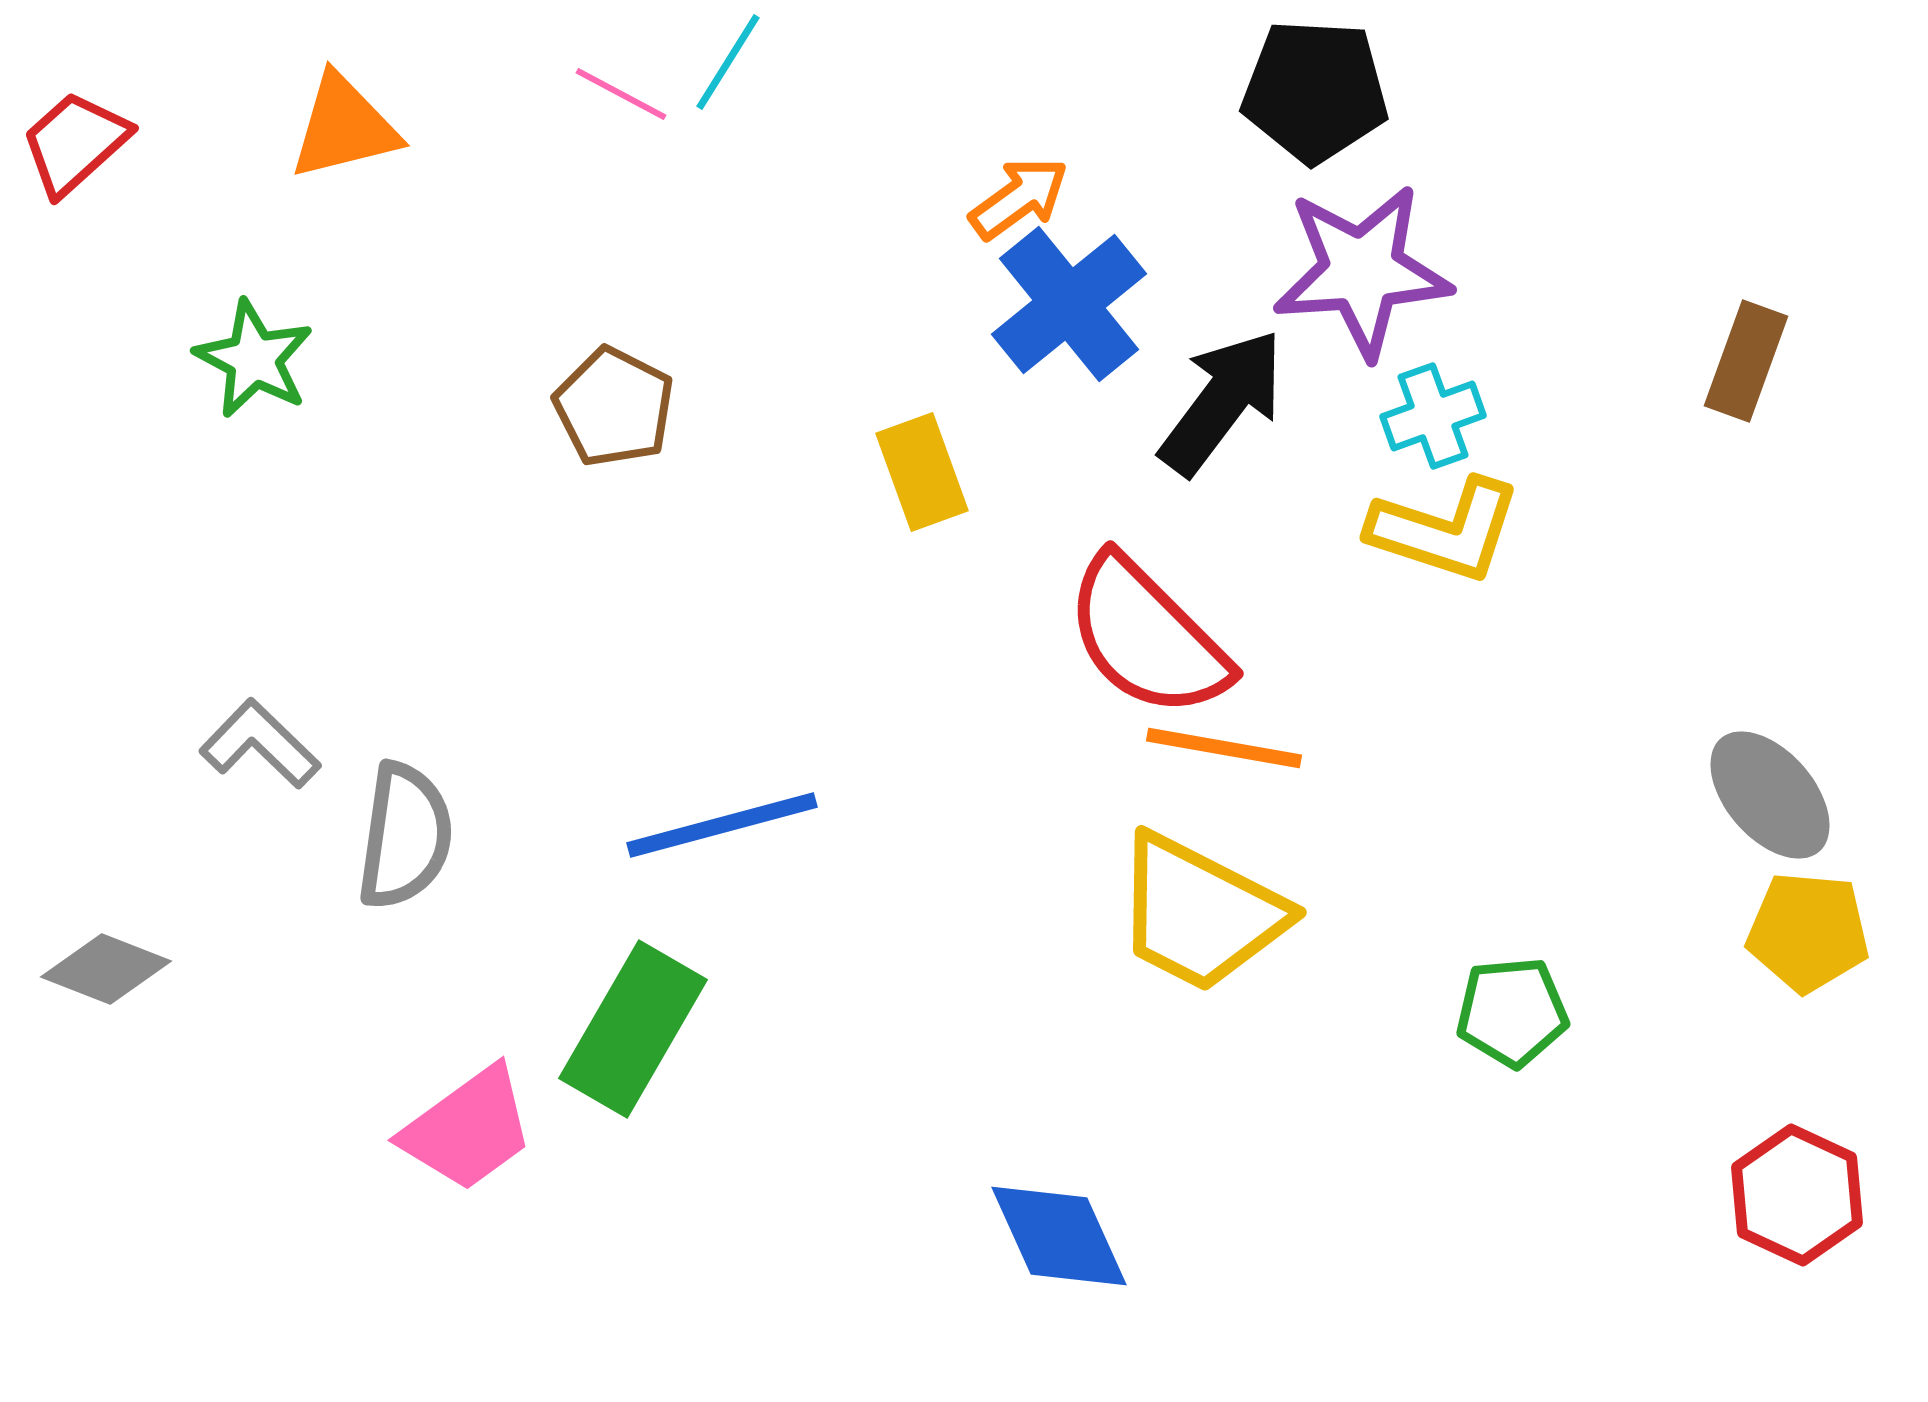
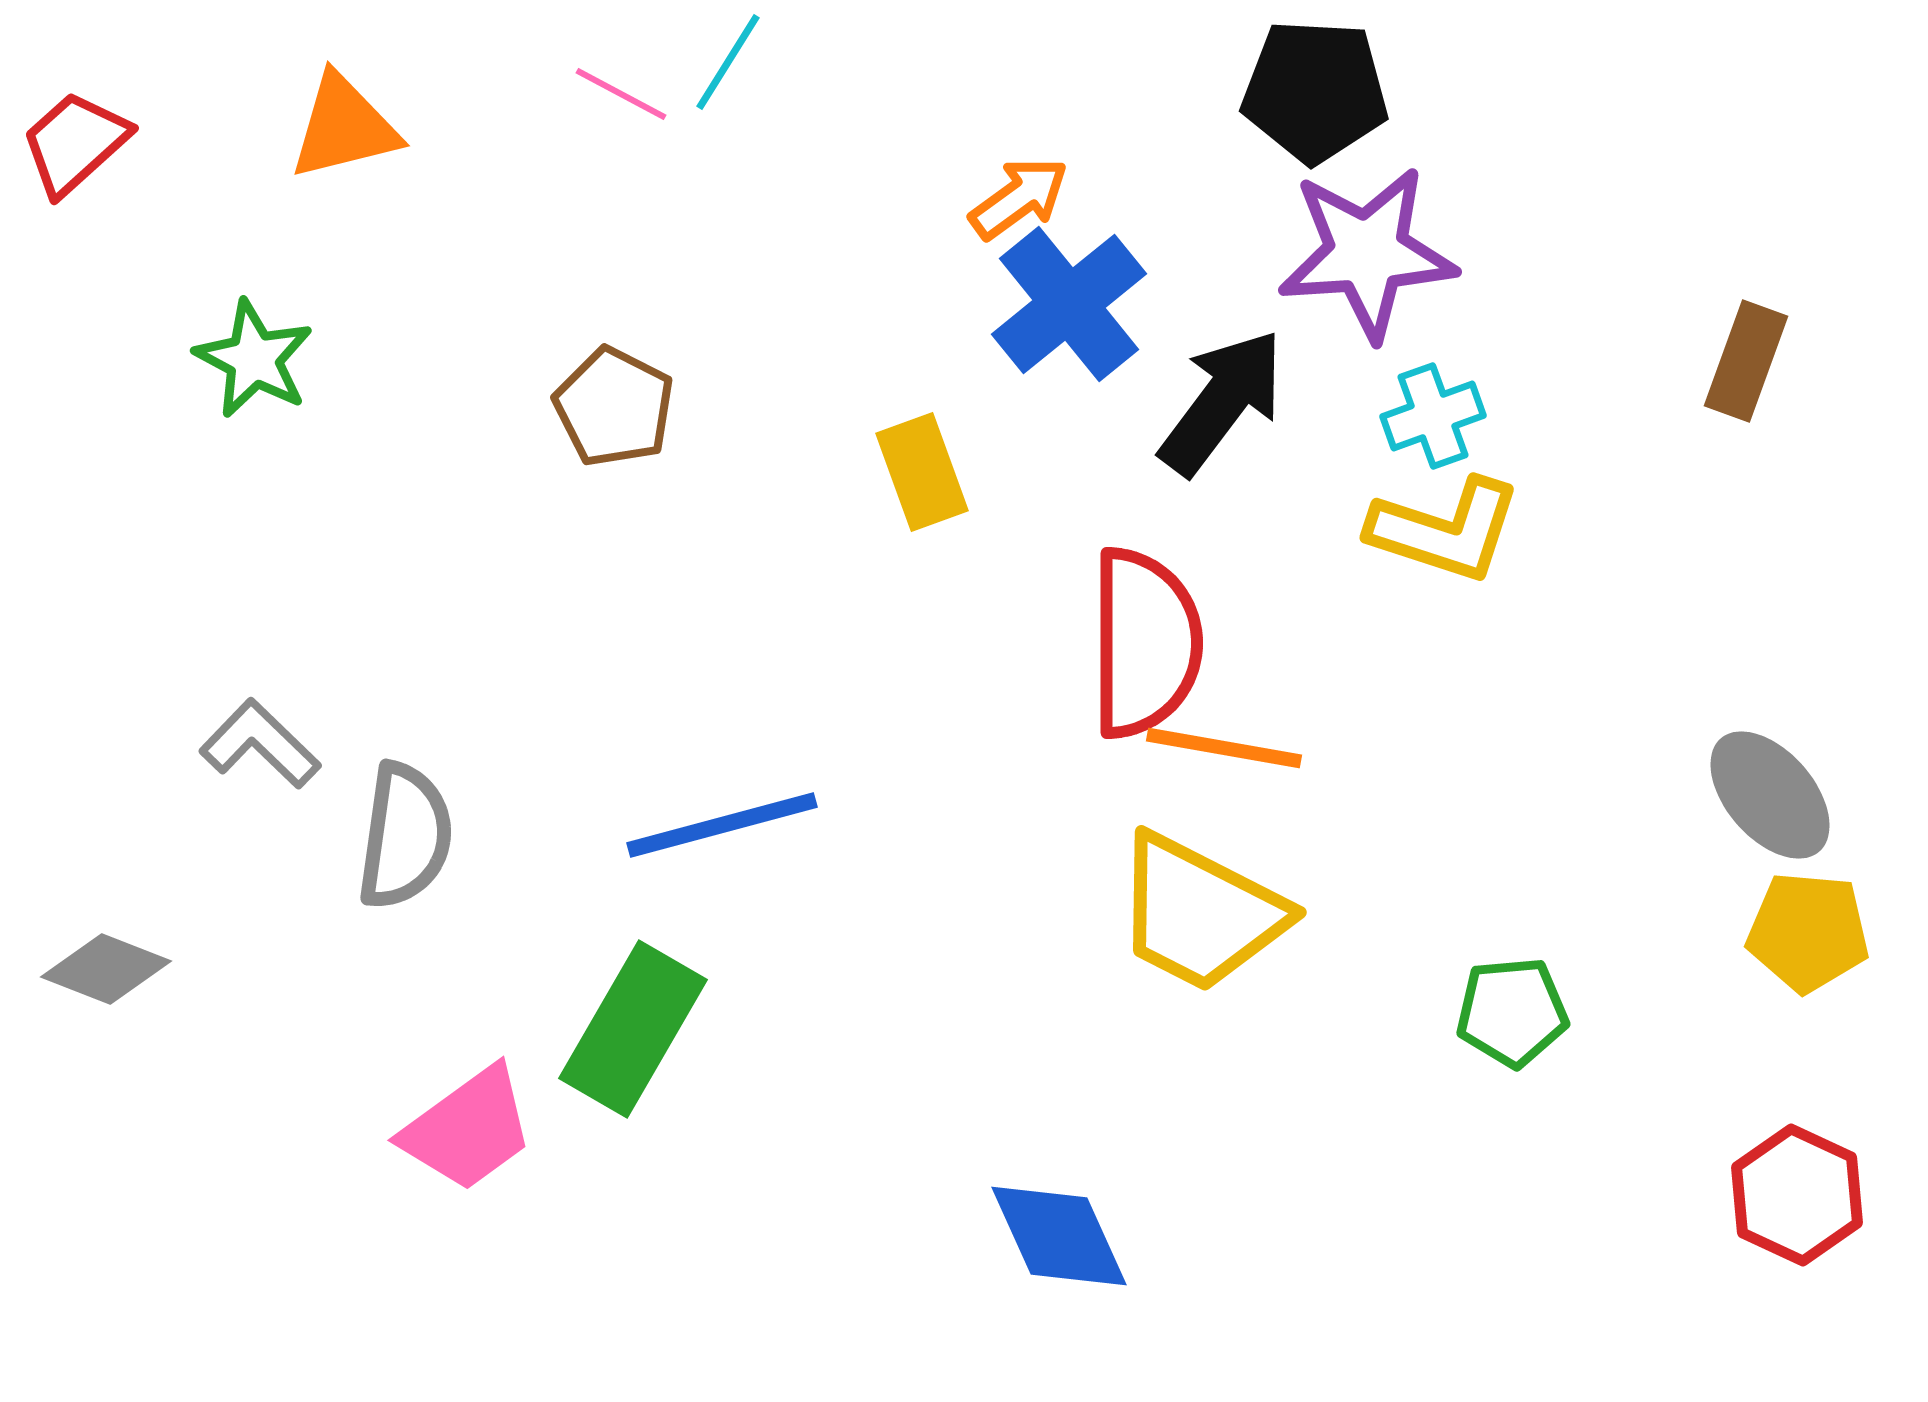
purple star: moved 5 px right, 18 px up
red semicircle: moved 2 px left, 6 px down; rotated 135 degrees counterclockwise
